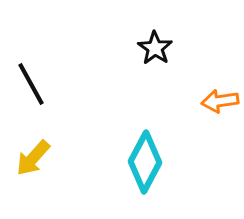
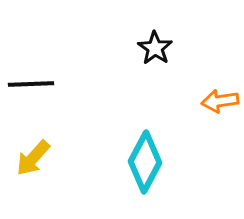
black line: rotated 63 degrees counterclockwise
